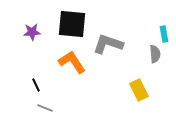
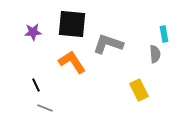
purple star: moved 1 px right
